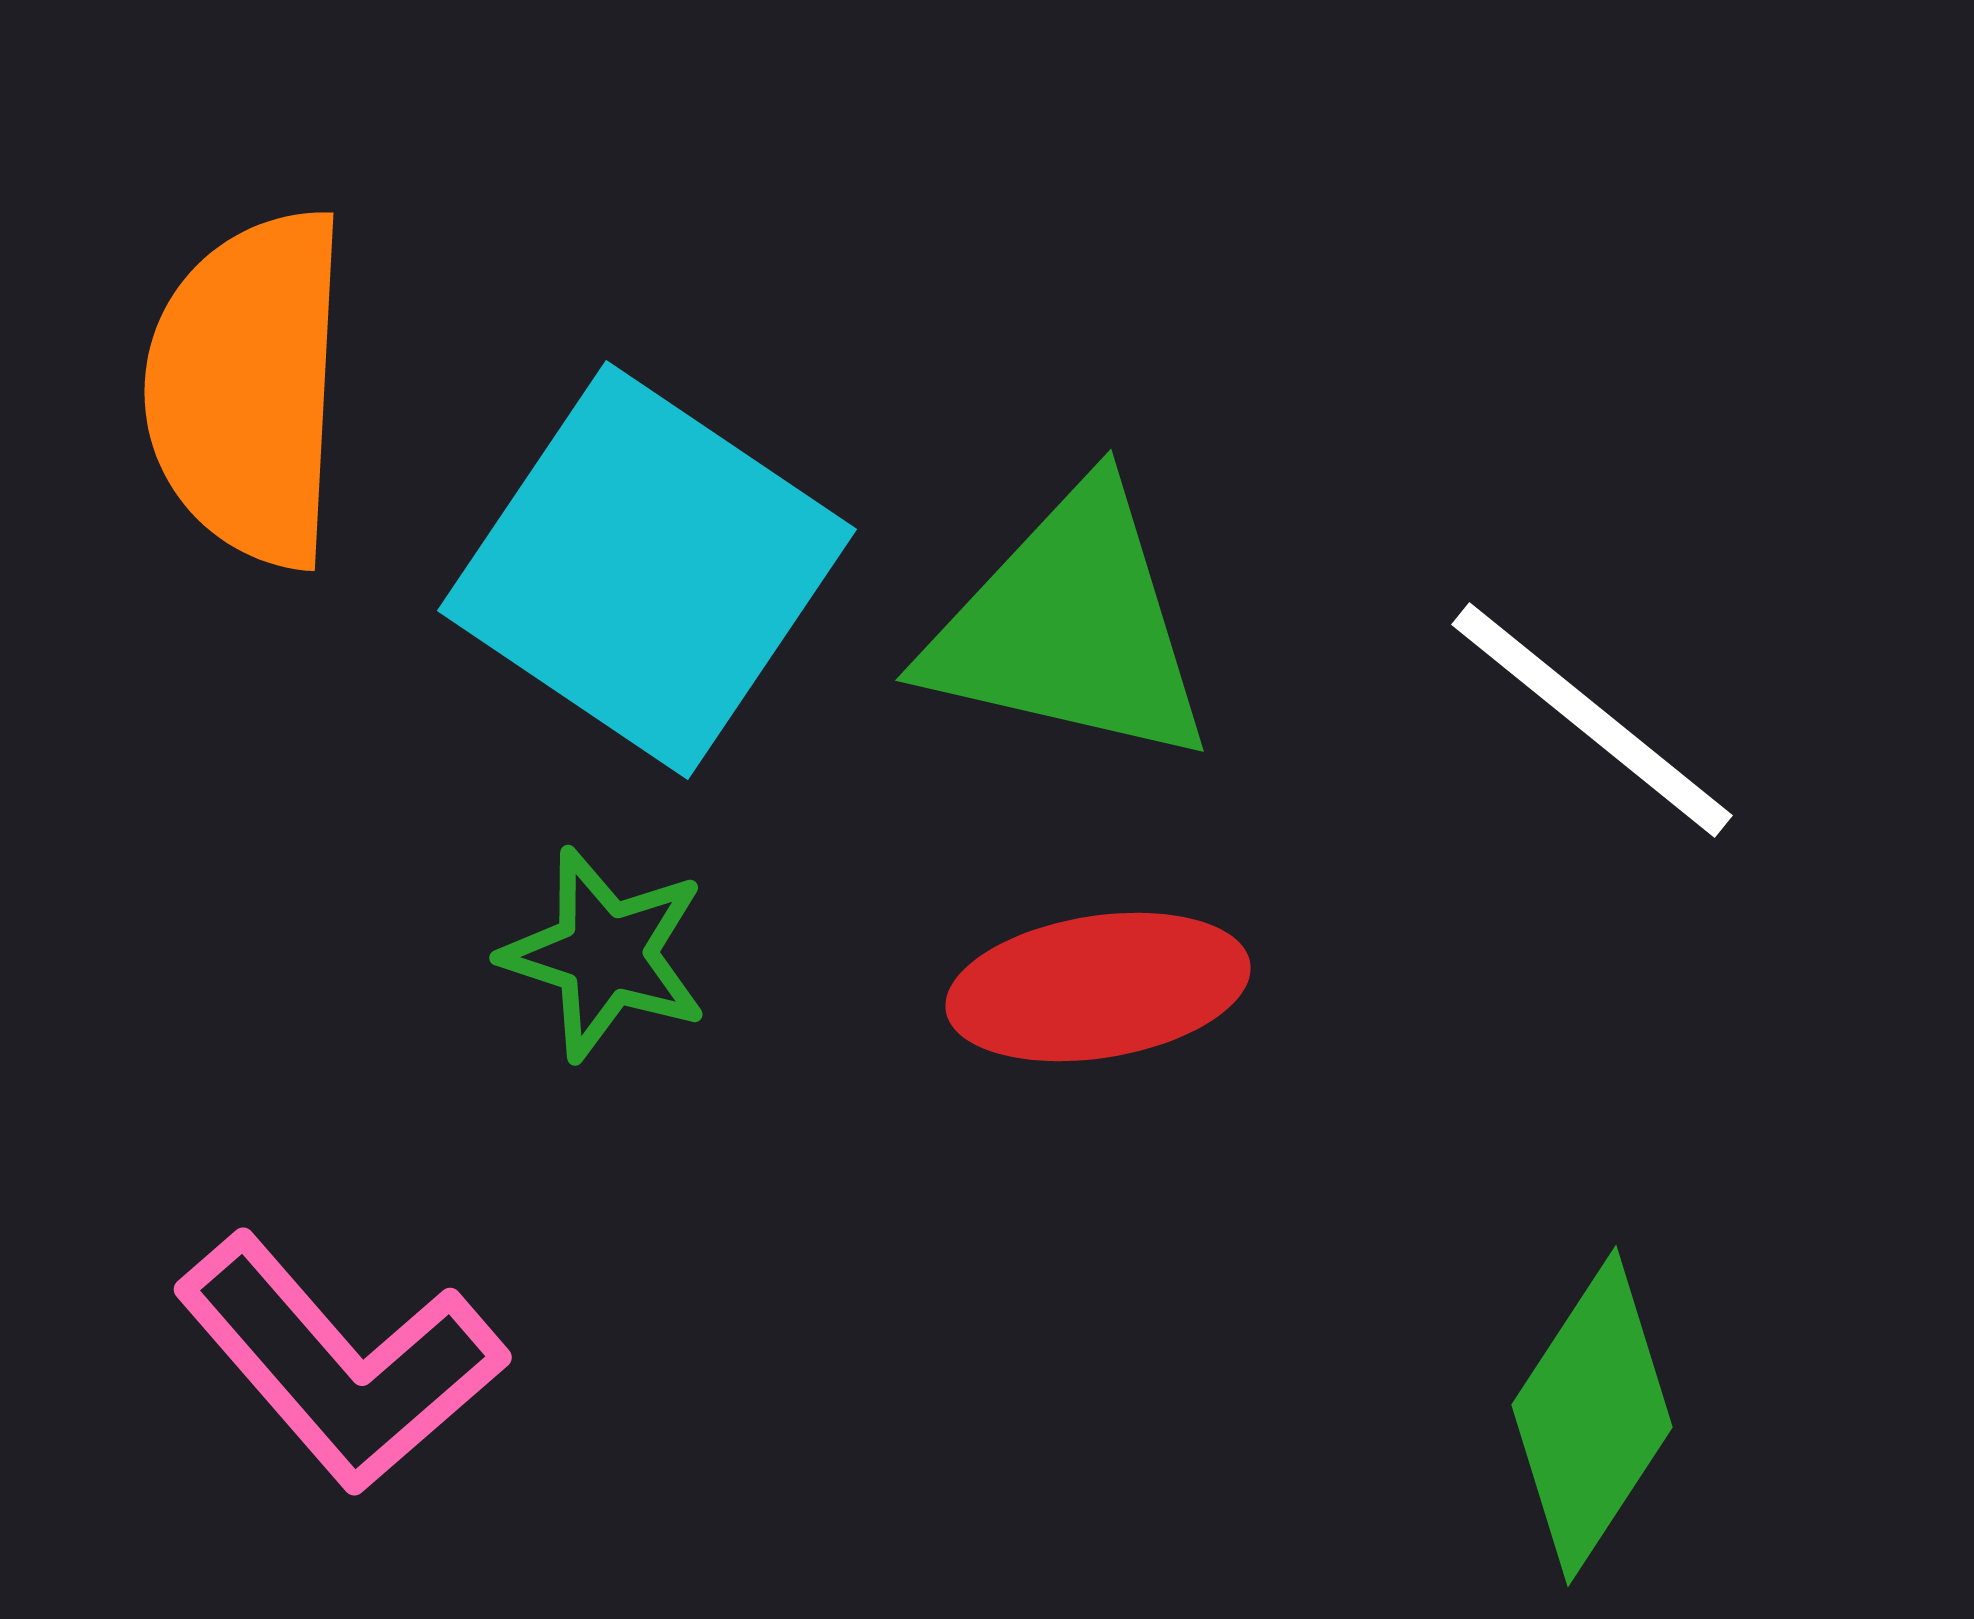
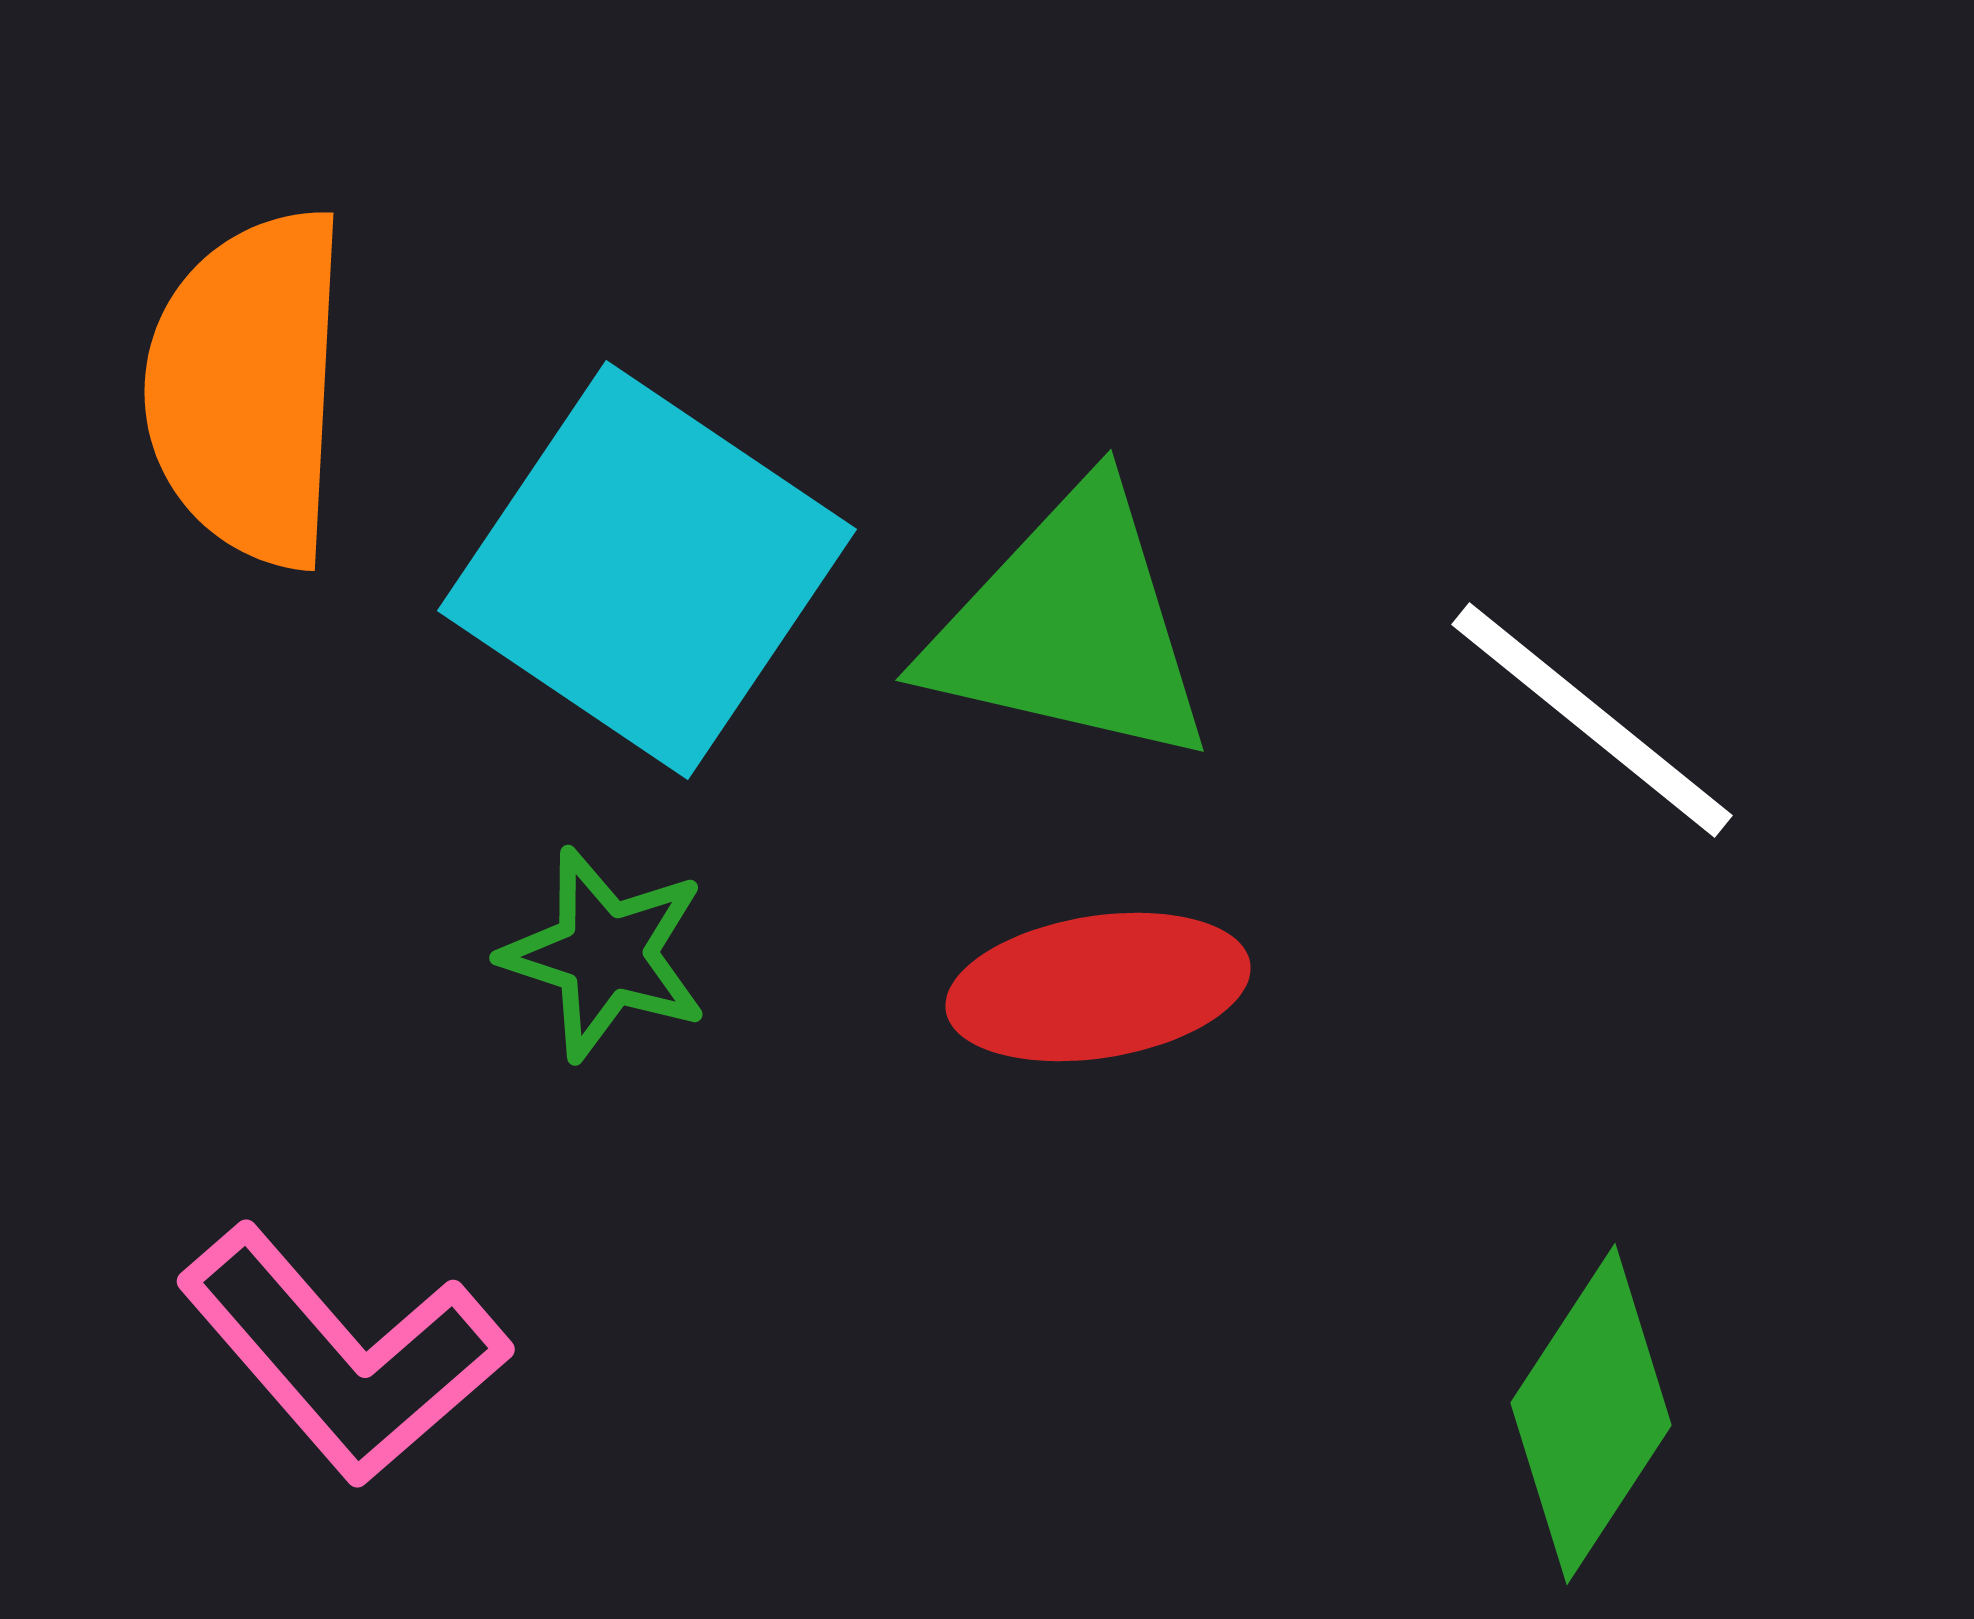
pink L-shape: moved 3 px right, 8 px up
green diamond: moved 1 px left, 2 px up
